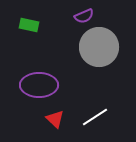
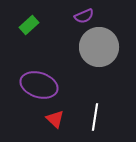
green rectangle: rotated 54 degrees counterclockwise
purple ellipse: rotated 18 degrees clockwise
white line: rotated 48 degrees counterclockwise
